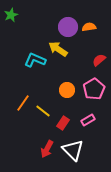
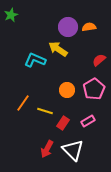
yellow line: moved 2 px right; rotated 21 degrees counterclockwise
pink rectangle: moved 1 px down
